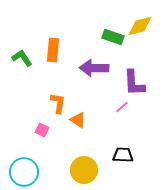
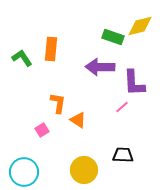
orange rectangle: moved 2 px left, 1 px up
purple arrow: moved 6 px right, 1 px up
pink square: rotated 32 degrees clockwise
